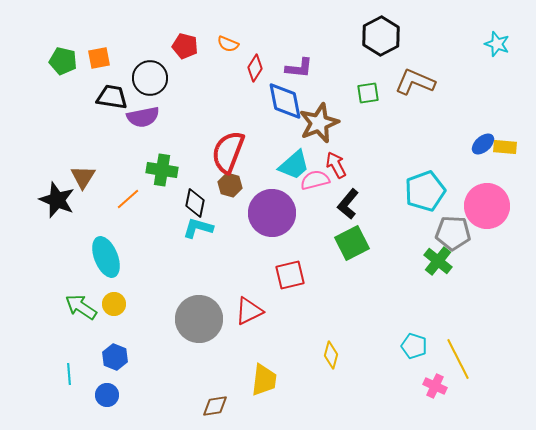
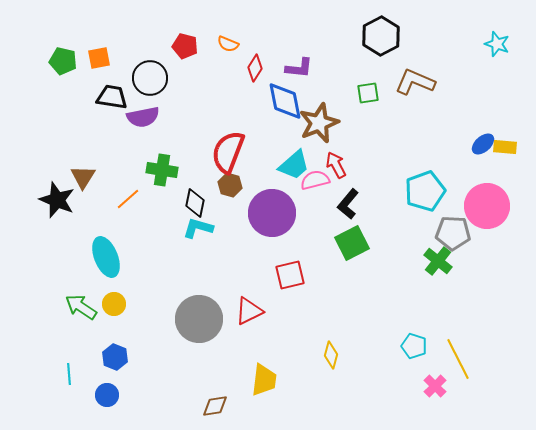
pink cross at (435, 386): rotated 20 degrees clockwise
